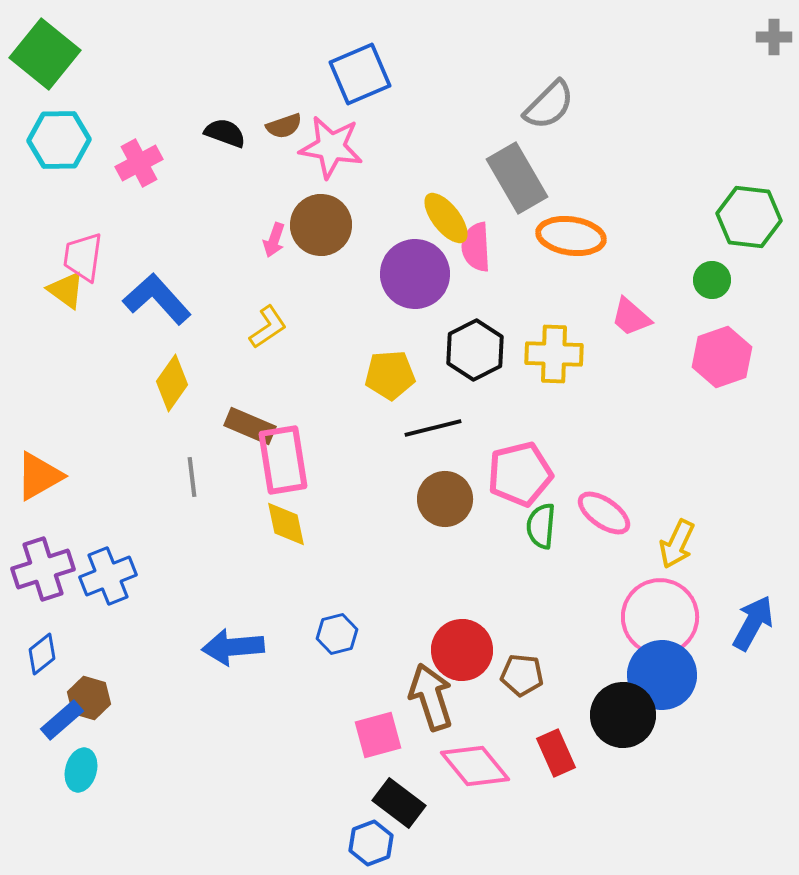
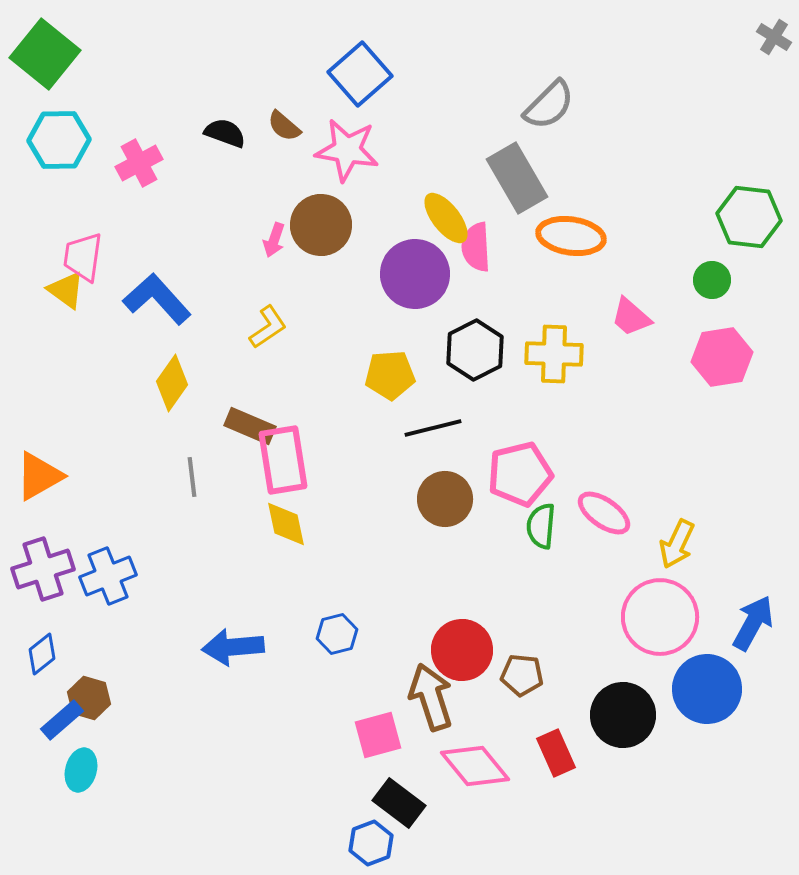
gray cross at (774, 37): rotated 32 degrees clockwise
blue square at (360, 74): rotated 18 degrees counterclockwise
brown semicircle at (284, 126): rotated 60 degrees clockwise
pink star at (331, 147): moved 16 px right, 3 px down
pink hexagon at (722, 357): rotated 10 degrees clockwise
blue circle at (662, 675): moved 45 px right, 14 px down
